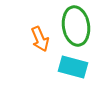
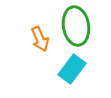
cyan rectangle: moved 1 px left, 2 px down; rotated 68 degrees counterclockwise
